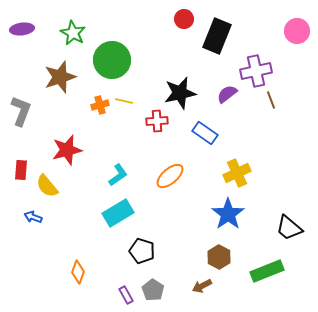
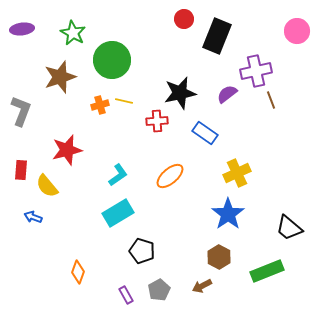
gray pentagon: moved 6 px right; rotated 10 degrees clockwise
